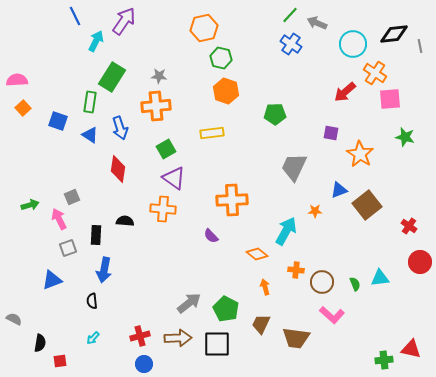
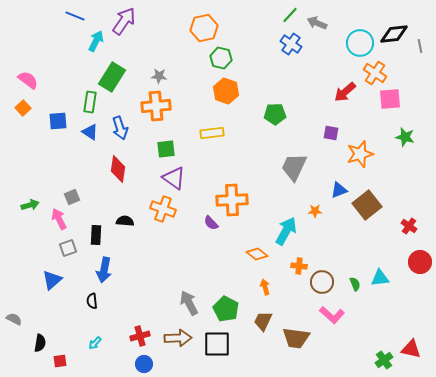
blue line at (75, 16): rotated 42 degrees counterclockwise
cyan circle at (353, 44): moved 7 px right, 1 px up
pink semicircle at (17, 80): moved 11 px right; rotated 40 degrees clockwise
blue square at (58, 121): rotated 24 degrees counterclockwise
blue triangle at (90, 135): moved 3 px up
green square at (166, 149): rotated 24 degrees clockwise
orange star at (360, 154): rotated 24 degrees clockwise
orange cross at (163, 209): rotated 15 degrees clockwise
purple semicircle at (211, 236): moved 13 px up
orange cross at (296, 270): moved 3 px right, 4 px up
blue triangle at (52, 280): rotated 20 degrees counterclockwise
gray arrow at (189, 303): rotated 80 degrees counterclockwise
brown trapezoid at (261, 324): moved 2 px right, 3 px up
cyan arrow at (93, 338): moved 2 px right, 5 px down
green cross at (384, 360): rotated 30 degrees counterclockwise
